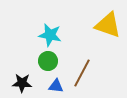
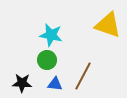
cyan star: moved 1 px right
green circle: moved 1 px left, 1 px up
brown line: moved 1 px right, 3 px down
blue triangle: moved 1 px left, 2 px up
